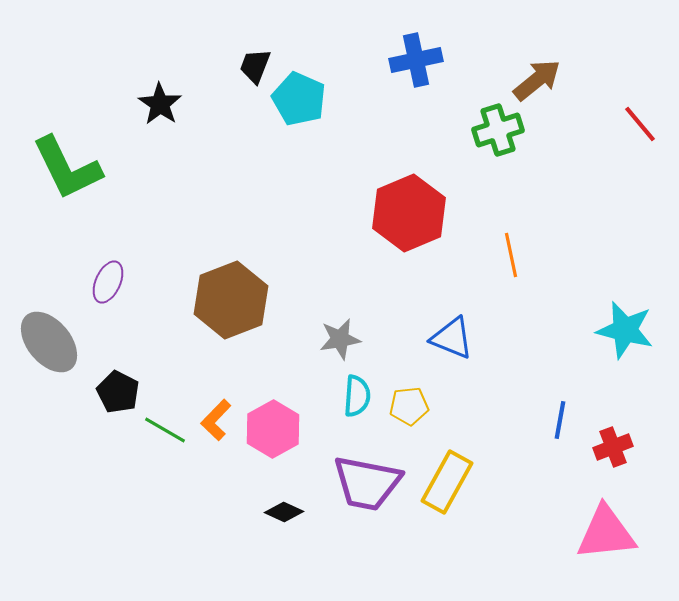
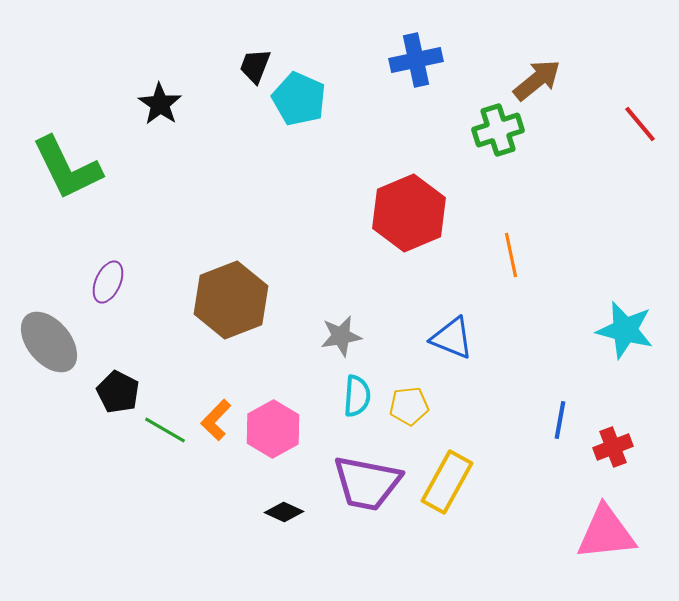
gray star: moved 1 px right, 3 px up
